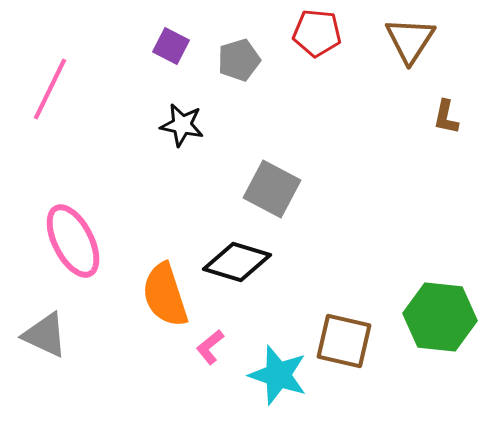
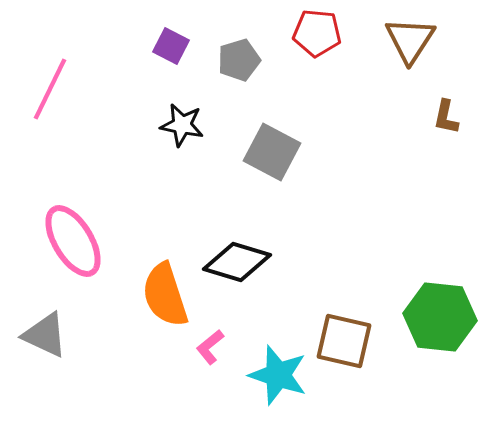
gray square: moved 37 px up
pink ellipse: rotated 4 degrees counterclockwise
